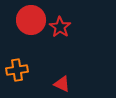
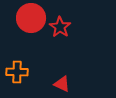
red circle: moved 2 px up
orange cross: moved 2 px down; rotated 10 degrees clockwise
